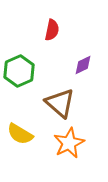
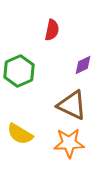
brown triangle: moved 12 px right, 2 px down; rotated 16 degrees counterclockwise
orange star: rotated 24 degrees clockwise
